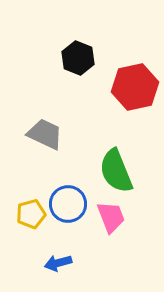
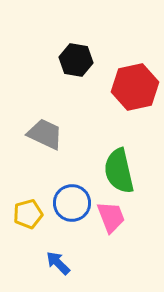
black hexagon: moved 2 px left, 2 px down; rotated 12 degrees counterclockwise
green semicircle: moved 3 px right; rotated 9 degrees clockwise
blue circle: moved 4 px right, 1 px up
yellow pentagon: moved 3 px left
blue arrow: rotated 60 degrees clockwise
